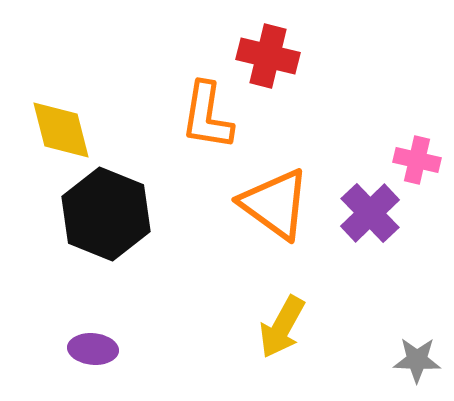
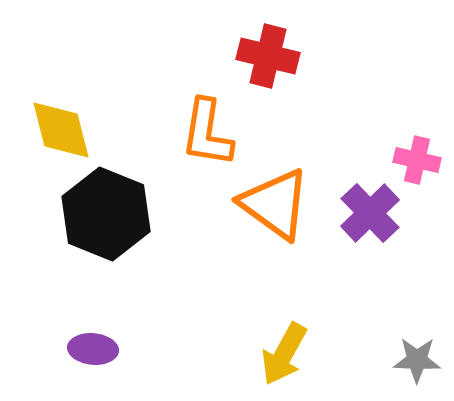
orange L-shape: moved 17 px down
yellow arrow: moved 2 px right, 27 px down
